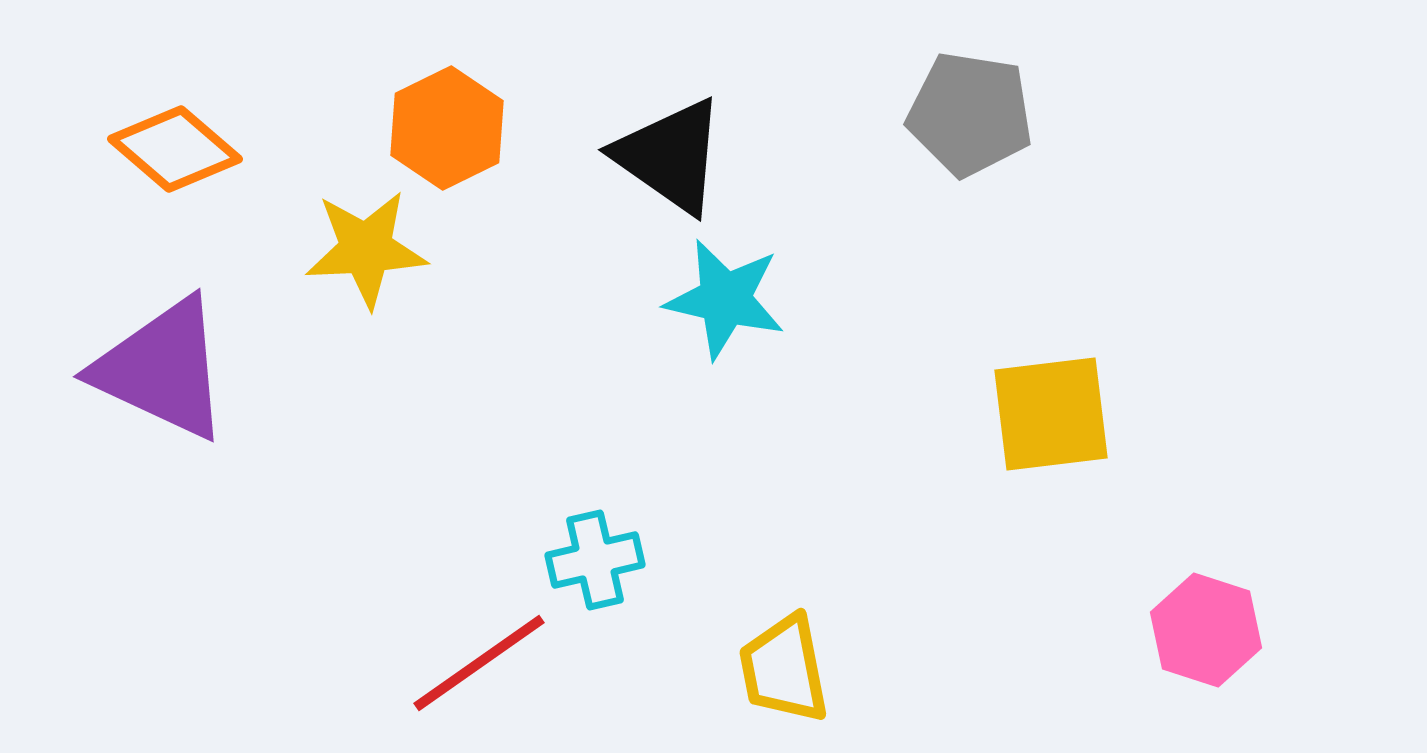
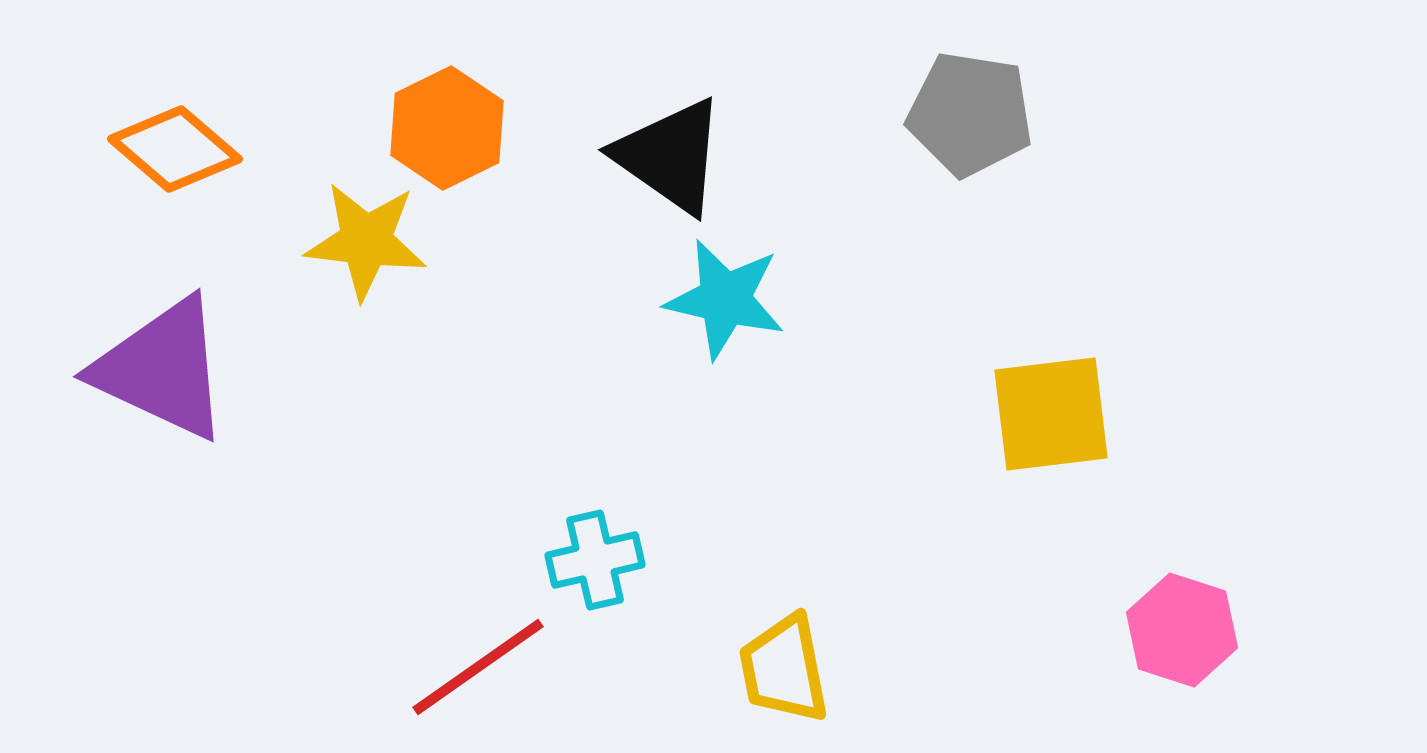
yellow star: moved 8 px up; rotated 10 degrees clockwise
pink hexagon: moved 24 px left
red line: moved 1 px left, 4 px down
